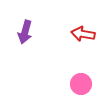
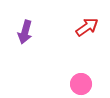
red arrow: moved 4 px right, 7 px up; rotated 135 degrees clockwise
